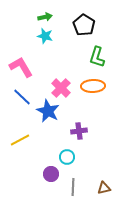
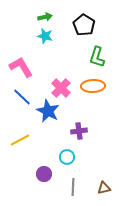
purple circle: moved 7 px left
